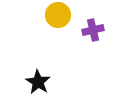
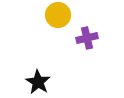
purple cross: moved 6 px left, 8 px down
